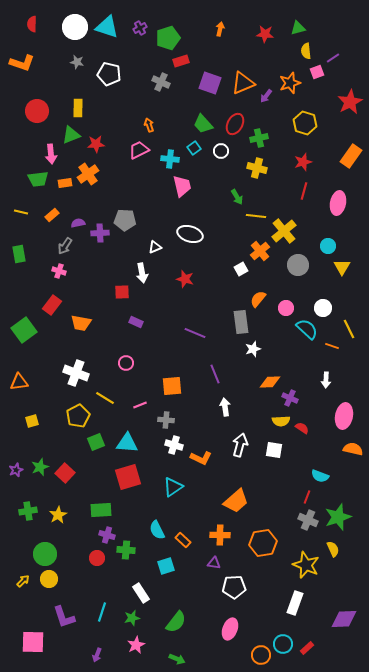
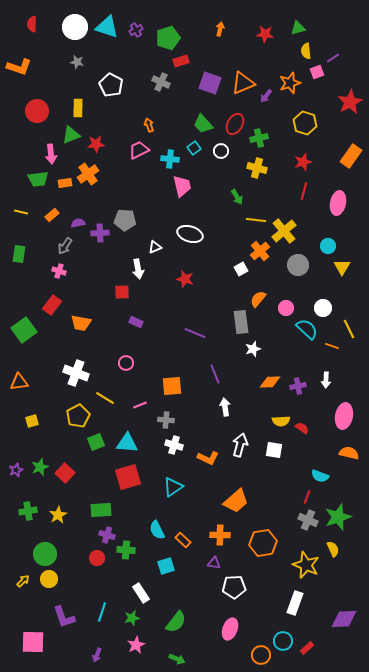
purple cross at (140, 28): moved 4 px left, 2 px down
orange L-shape at (22, 63): moved 3 px left, 4 px down
white pentagon at (109, 74): moved 2 px right, 11 px down; rotated 15 degrees clockwise
yellow line at (256, 216): moved 4 px down
green rectangle at (19, 254): rotated 18 degrees clockwise
white arrow at (142, 273): moved 4 px left, 4 px up
purple cross at (290, 398): moved 8 px right, 12 px up; rotated 35 degrees counterclockwise
orange semicircle at (353, 449): moved 4 px left, 4 px down
orange L-shape at (201, 458): moved 7 px right
cyan circle at (283, 644): moved 3 px up
